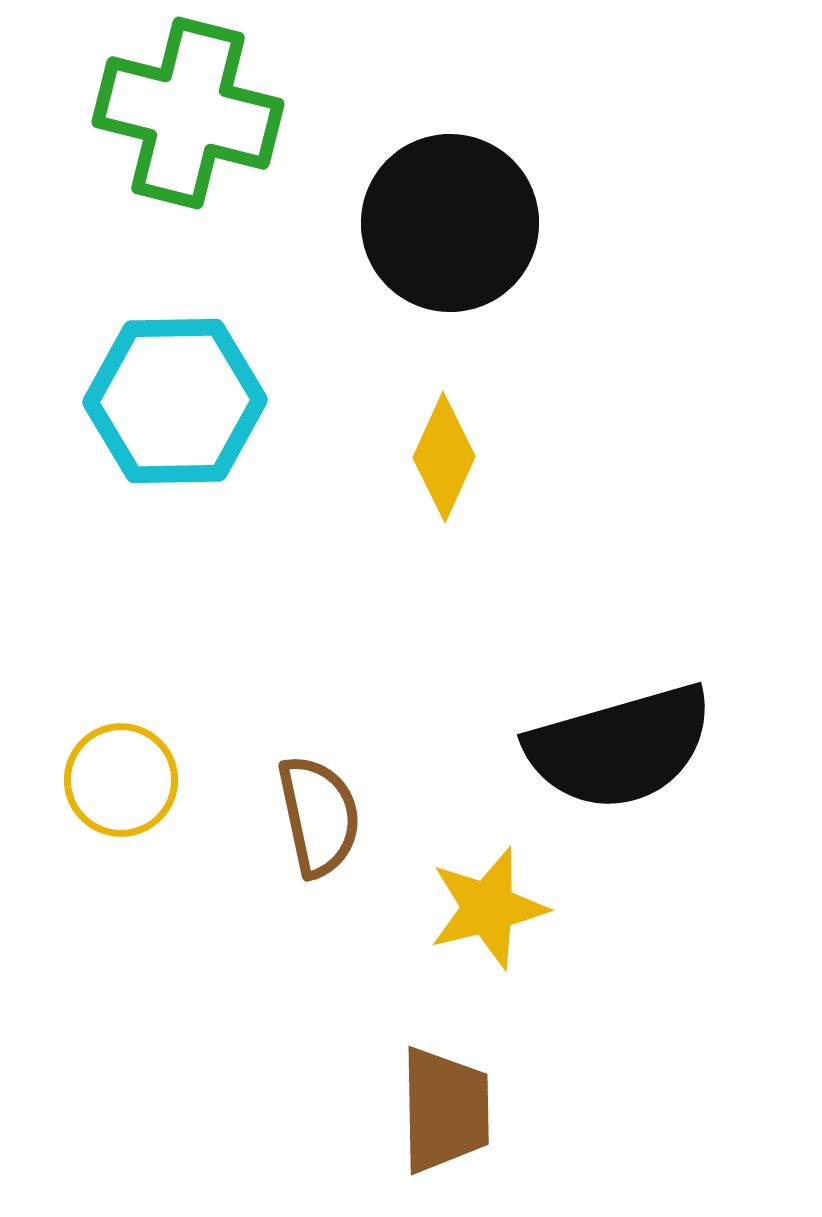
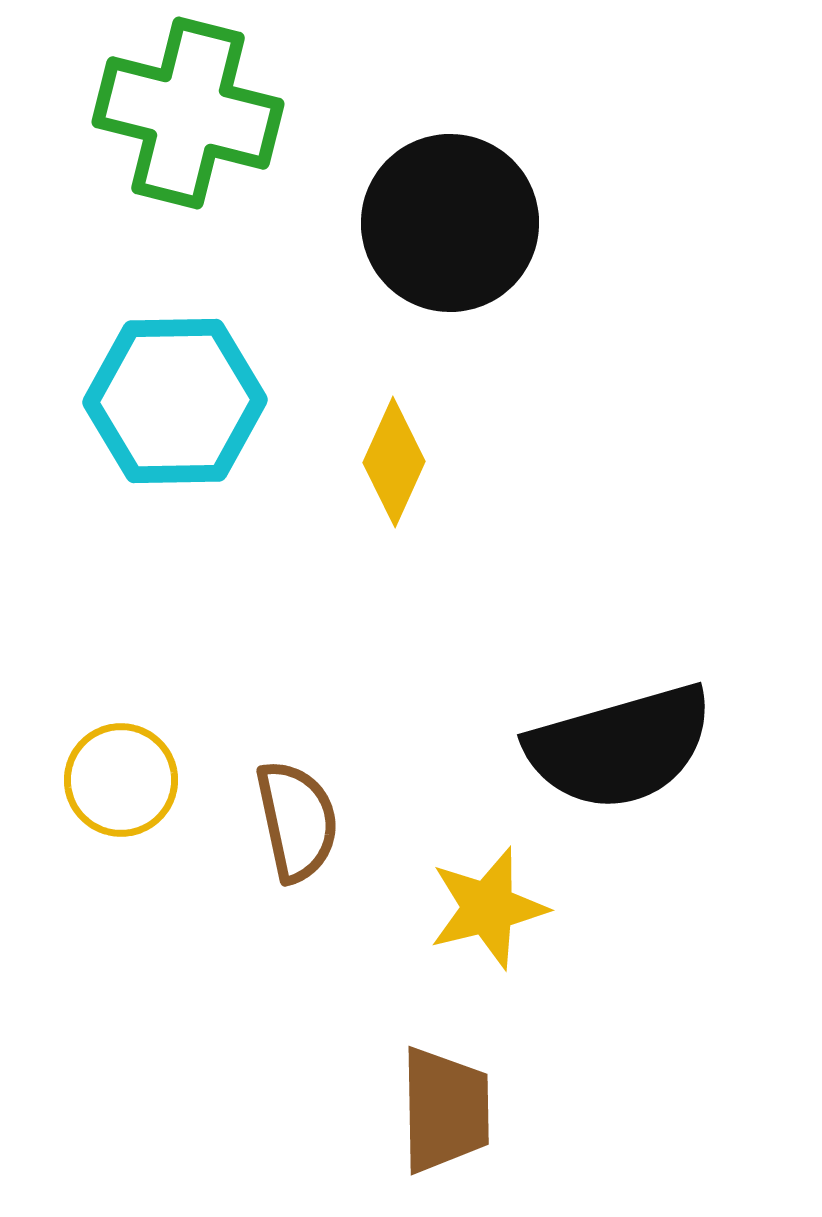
yellow diamond: moved 50 px left, 5 px down
brown semicircle: moved 22 px left, 5 px down
